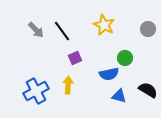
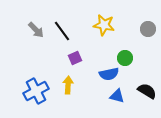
yellow star: rotated 15 degrees counterclockwise
black semicircle: moved 1 px left, 1 px down
blue triangle: moved 2 px left
